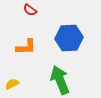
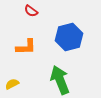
red semicircle: moved 1 px right, 1 px down
blue hexagon: moved 1 px up; rotated 12 degrees counterclockwise
